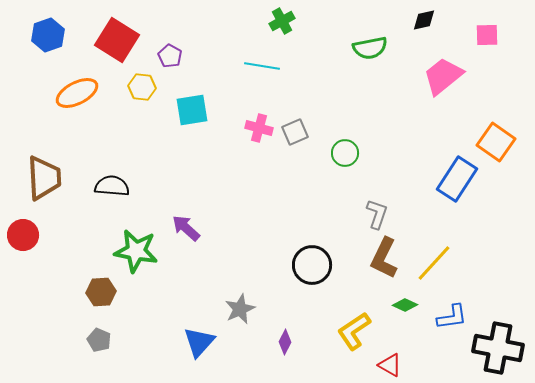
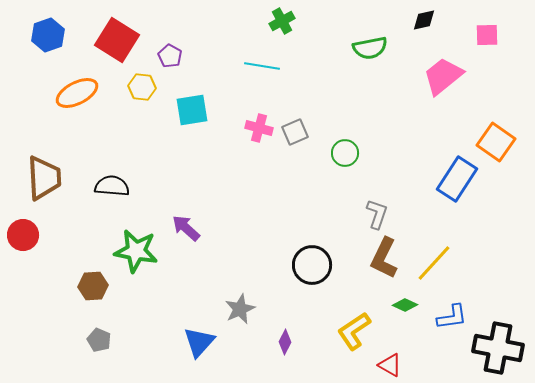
brown hexagon: moved 8 px left, 6 px up
